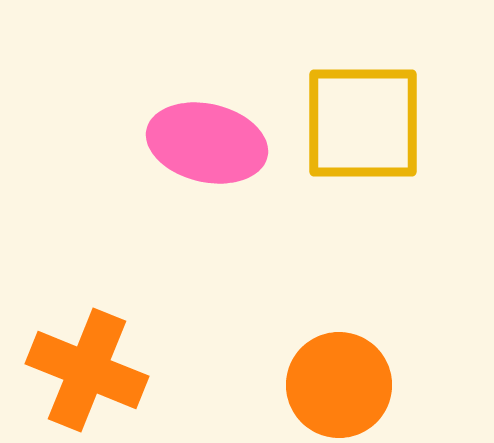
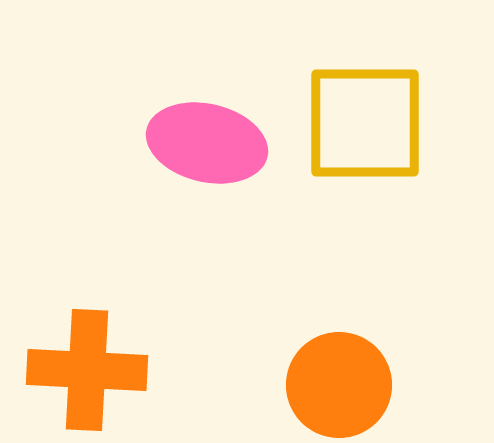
yellow square: moved 2 px right
orange cross: rotated 19 degrees counterclockwise
